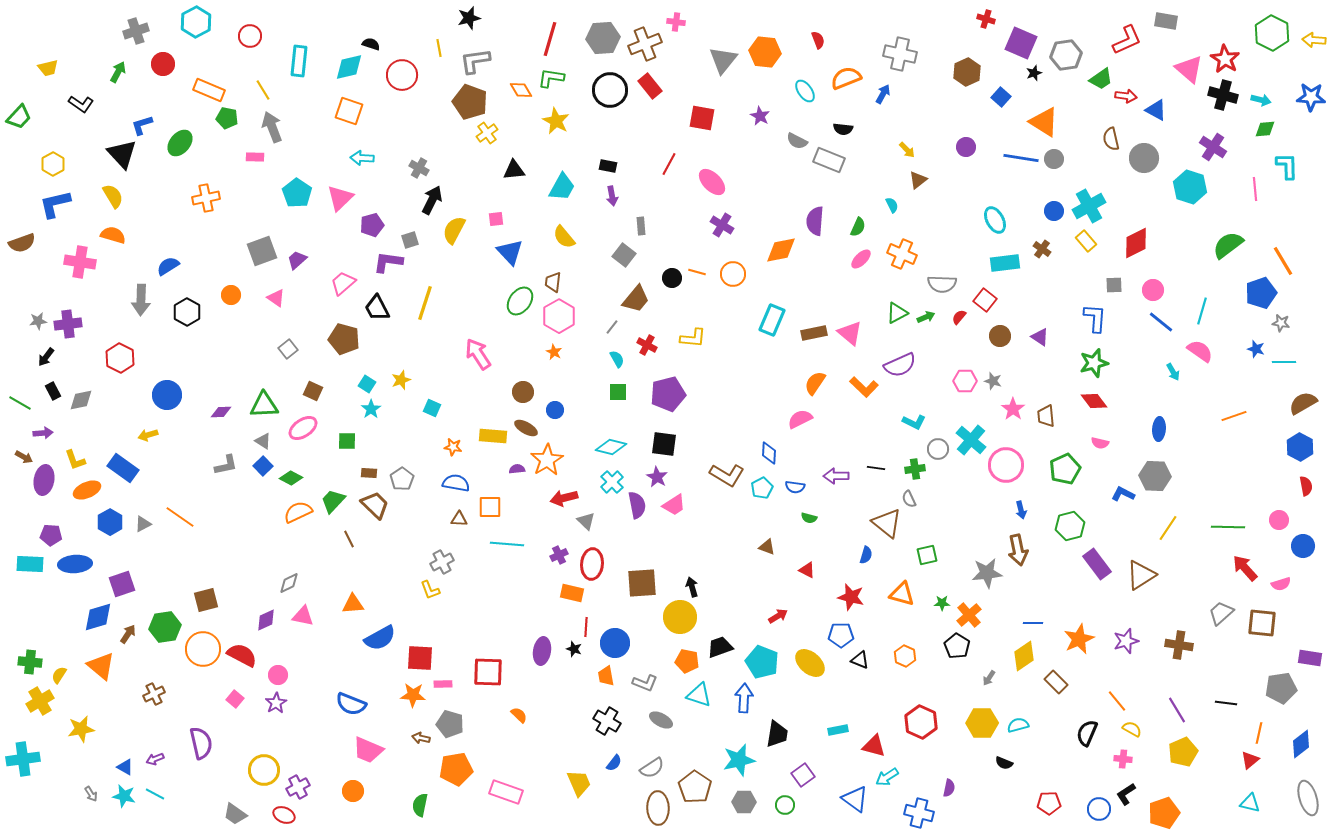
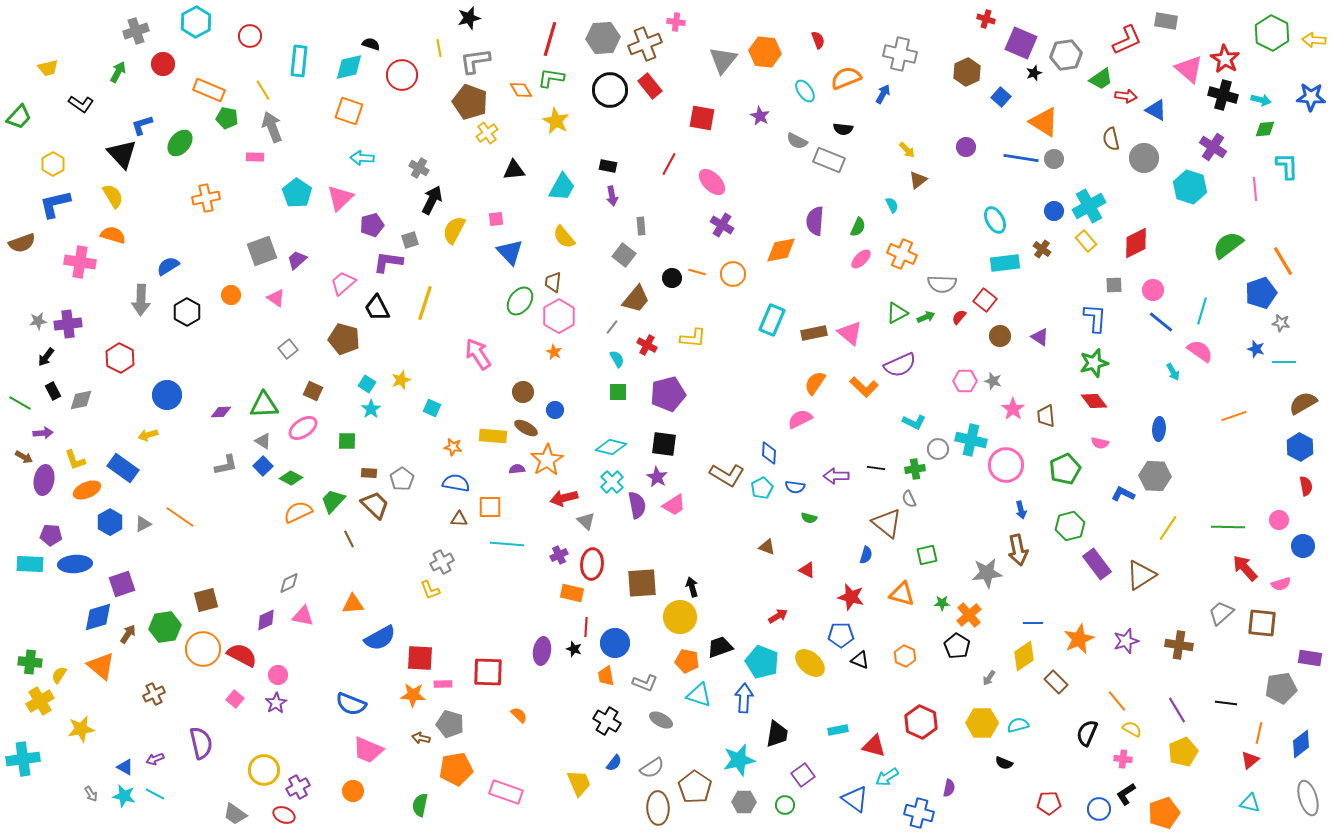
cyan cross at (971, 440): rotated 28 degrees counterclockwise
